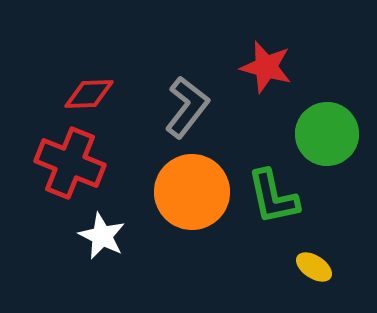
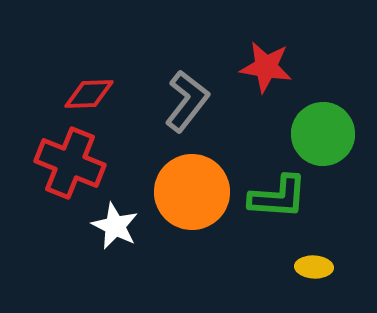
red star: rotated 6 degrees counterclockwise
gray L-shape: moved 6 px up
green circle: moved 4 px left
green L-shape: moved 5 px right; rotated 74 degrees counterclockwise
white star: moved 13 px right, 10 px up
yellow ellipse: rotated 30 degrees counterclockwise
